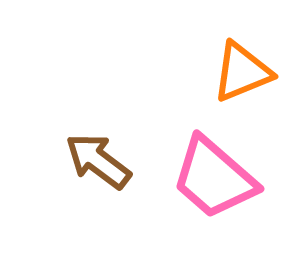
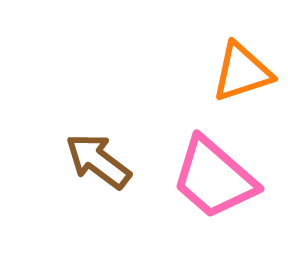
orange triangle: rotated 4 degrees clockwise
